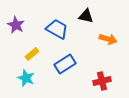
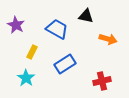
yellow rectangle: moved 2 px up; rotated 24 degrees counterclockwise
cyan star: rotated 12 degrees clockwise
